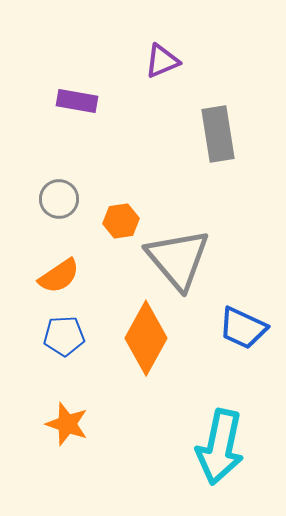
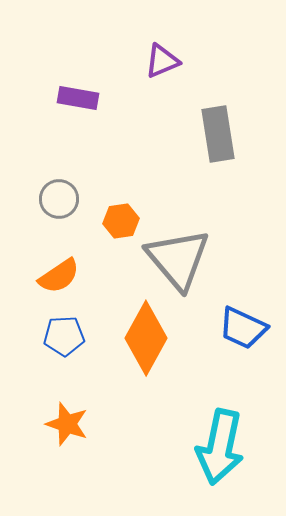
purple rectangle: moved 1 px right, 3 px up
